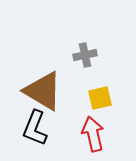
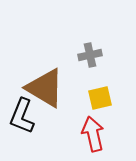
gray cross: moved 5 px right
brown triangle: moved 2 px right, 3 px up
black L-shape: moved 13 px left, 12 px up
